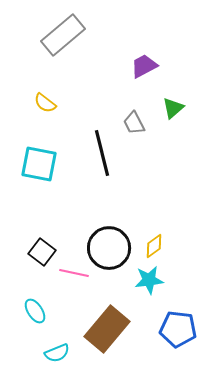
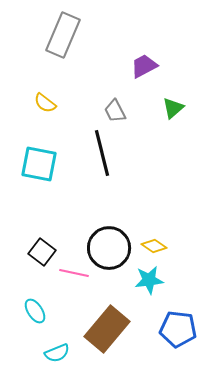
gray rectangle: rotated 27 degrees counterclockwise
gray trapezoid: moved 19 px left, 12 px up
yellow diamond: rotated 70 degrees clockwise
